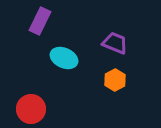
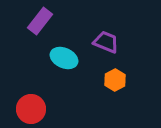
purple rectangle: rotated 12 degrees clockwise
purple trapezoid: moved 9 px left, 1 px up
